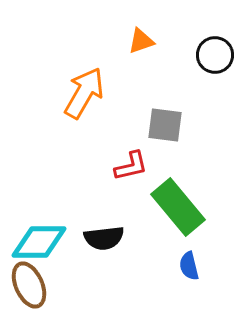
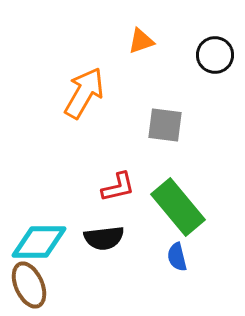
red L-shape: moved 13 px left, 21 px down
blue semicircle: moved 12 px left, 9 px up
